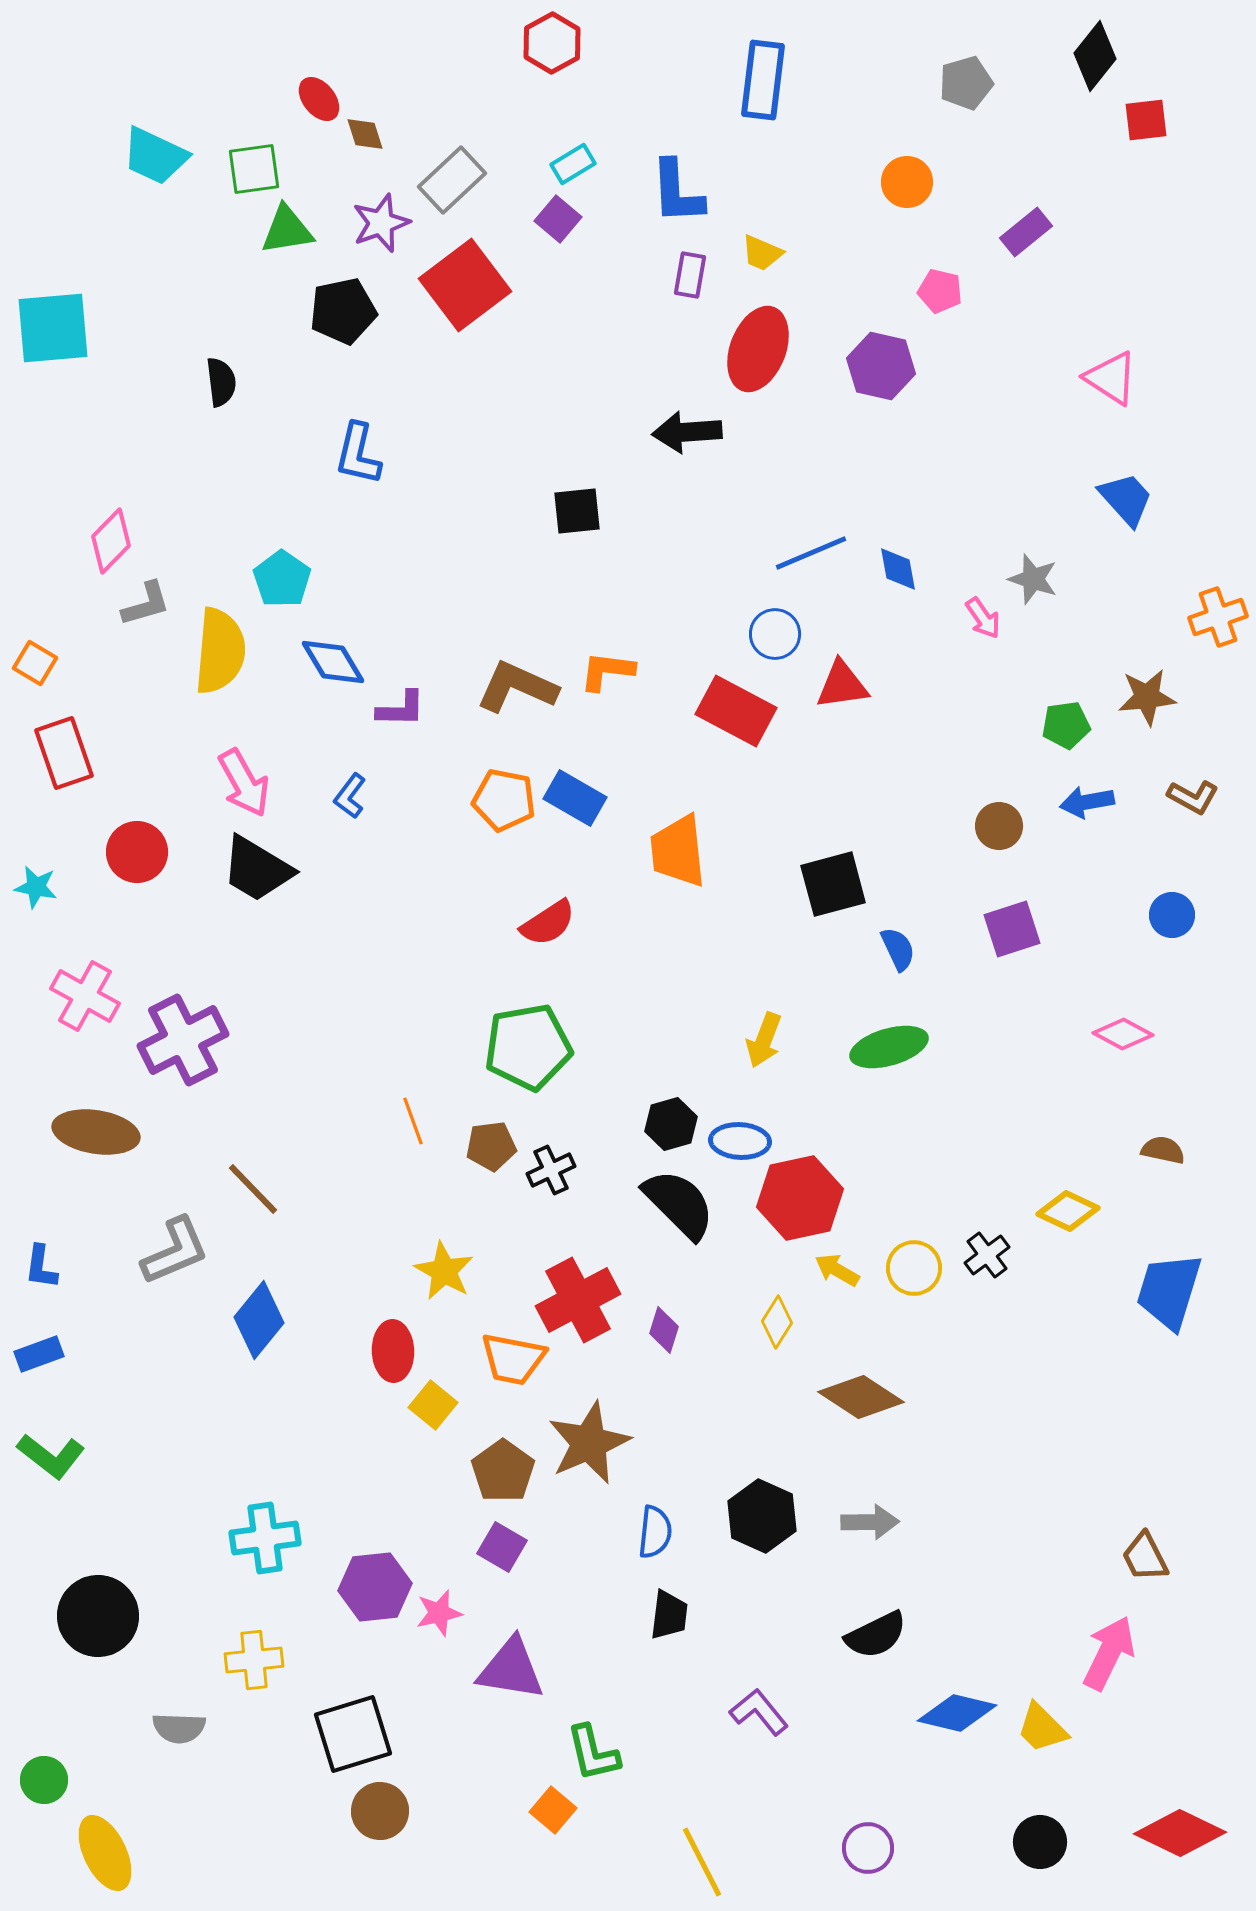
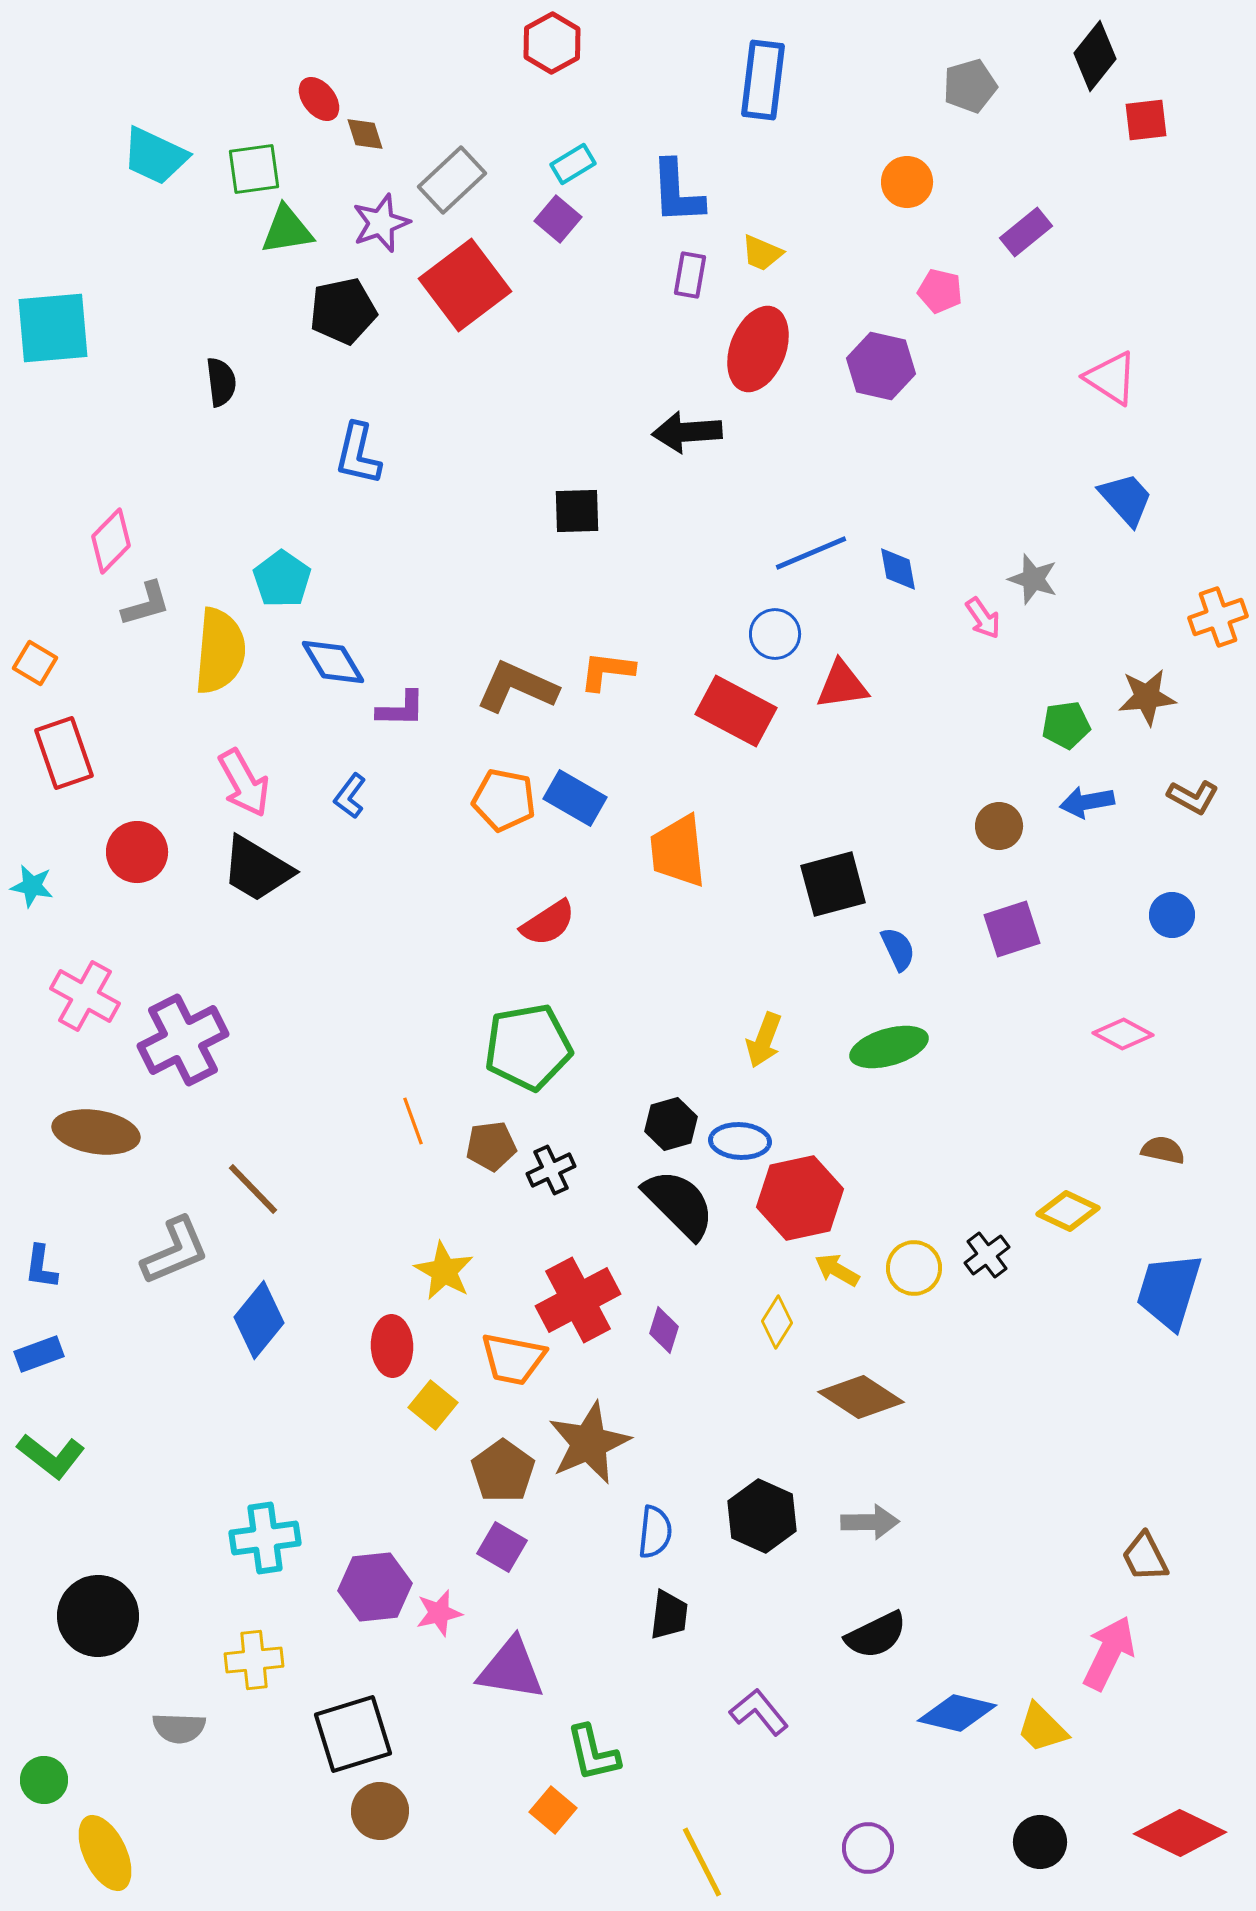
gray pentagon at (966, 83): moved 4 px right, 3 px down
black square at (577, 511): rotated 4 degrees clockwise
cyan star at (36, 887): moved 4 px left, 1 px up
red ellipse at (393, 1351): moved 1 px left, 5 px up
